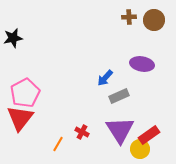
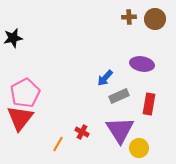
brown circle: moved 1 px right, 1 px up
red rectangle: moved 31 px up; rotated 45 degrees counterclockwise
yellow circle: moved 1 px left, 1 px up
